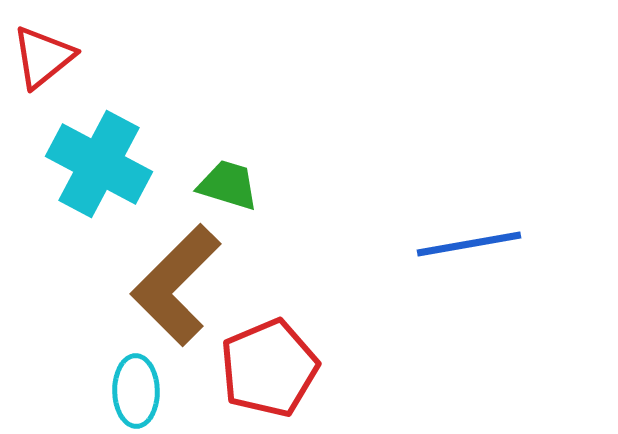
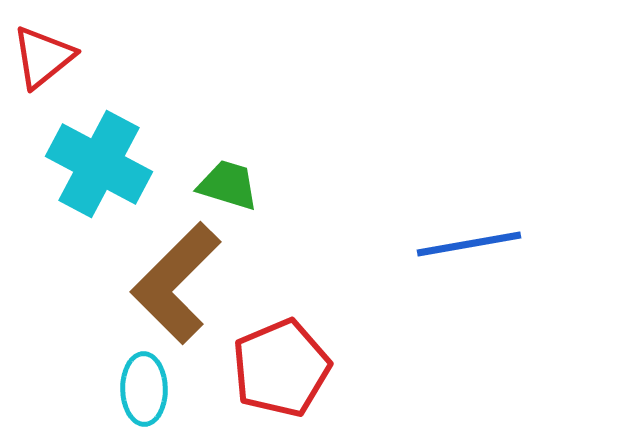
brown L-shape: moved 2 px up
red pentagon: moved 12 px right
cyan ellipse: moved 8 px right, 2 px up
